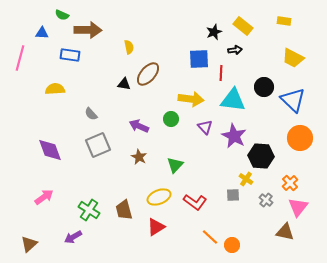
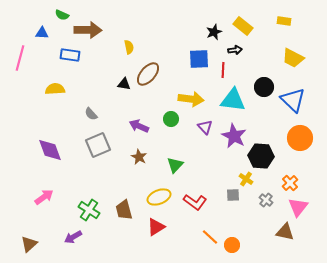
red line at (221, 73): moved 2 px right, 3 px up
